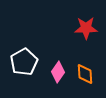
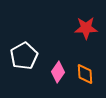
white pentagon: moved 6 px up
